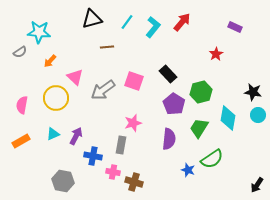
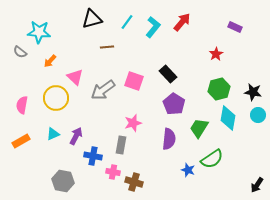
gray semicircle: rotated 72 degrees clockwise
green hexagon: moved 18 px right, 3 px up
